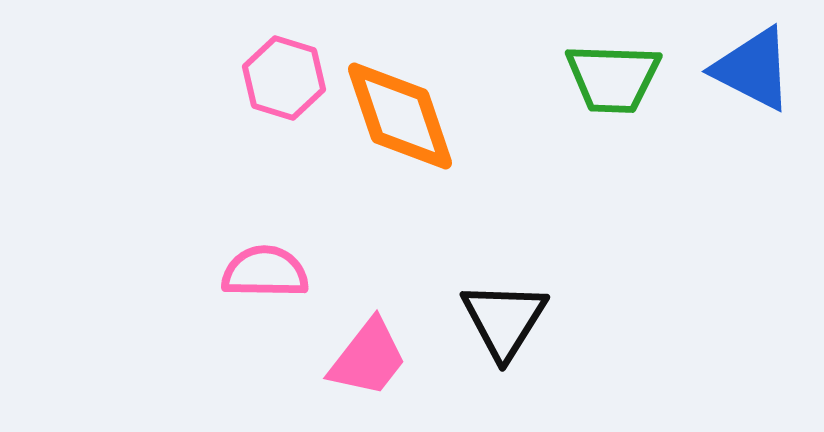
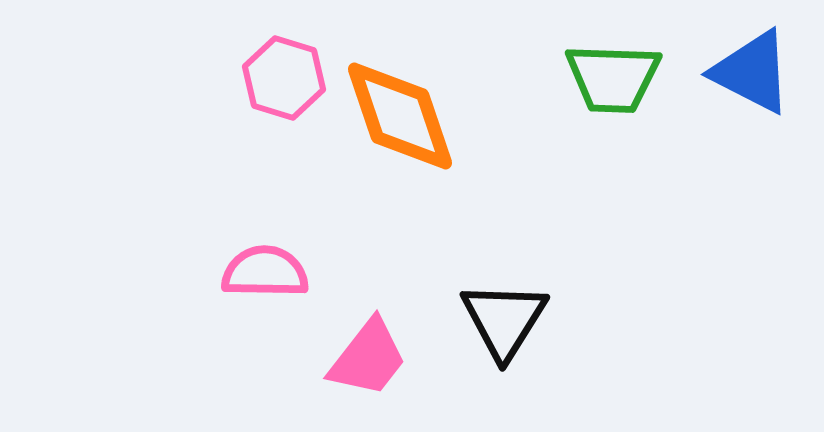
blue triangle: moved 1 px left, 3 px down
